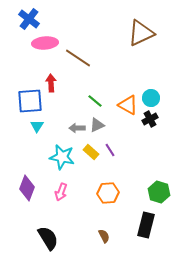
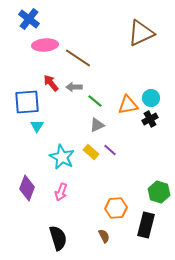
pink ellipse: moved 2 px down
red arrow: rotated 36 degrees counterclockwise
blue square: moved 3 px left, 1 px down
orange triangle: rotated 40 degrees counterclockwise
gray arrow: moved 3 px left, 41 px up
purple line: rotated 16 degrees counterclockwise
cyan star: rotated 15 degrees clockwise
orange hexagon: moved 8 px right, 15 px down
black semicircle: moved 10 px right; rotated 15 degrees clockwise
